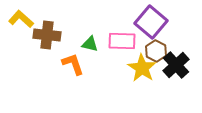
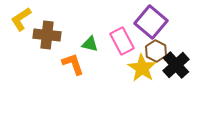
yellow L-shape: rotated 75 degrees counterclockwise
pink rectangle: rotated 60 degrees clockwise
